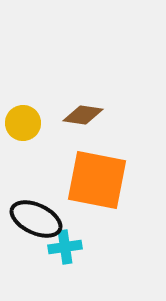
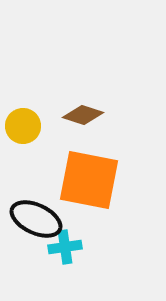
brown diamond: rotated 9 degrees clockwise
yellow circle: moved 3 px down
orange square: moved 8 px left
